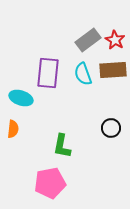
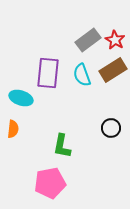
brown rectangle: rotated 28 degrees counterclockwise
cyan semicircle: moved 1 px left, 1 px down
